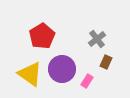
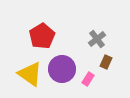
pink rectangle: moved 1 px right, 2 px up
